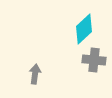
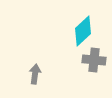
cyan diamond: moved 1 px left, 2 px down
